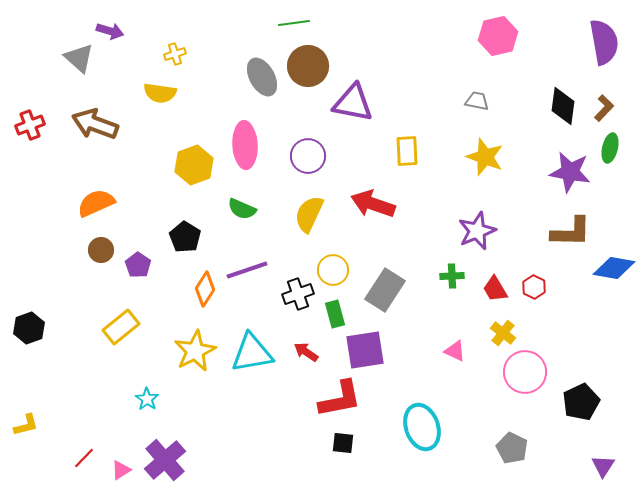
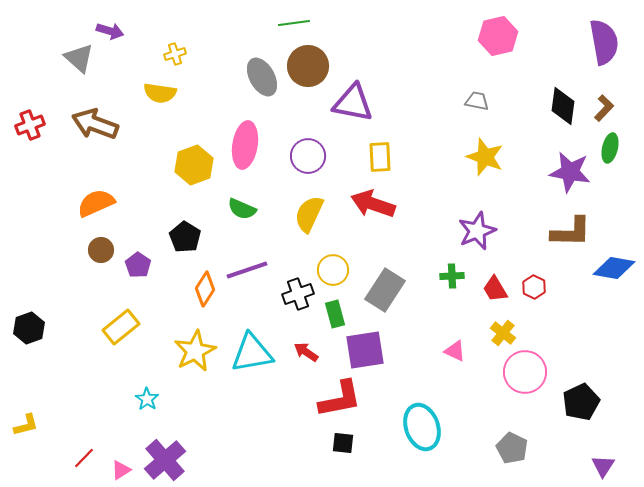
pink ellipse at (245, 145): rotated 12 degrees clockwise
yellow rectangle at (407, 151): moved 27 px left, 6 px down
